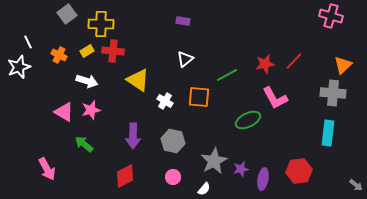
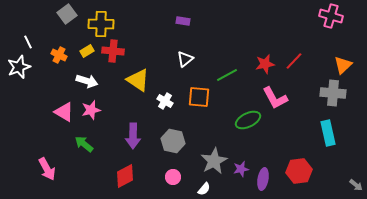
cyan rectangle: rotated 20 degrees counterclockwise
